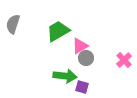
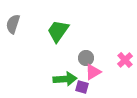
green trapezoid: rotated 25 degrees counterclockwise
pink triangle: moved 13 px right, 26 px down
pink cross: moved 1 px right
green arrow: moved 3 px down; rotated 10 degrees counterclockwise
